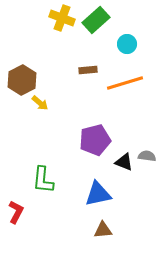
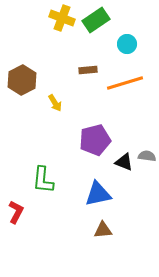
green rectangle: rotated 8 degrees clockwise
yellow arrow: moved 15 px right; rotated 18 degrees clockwise
